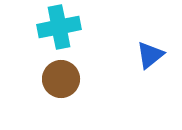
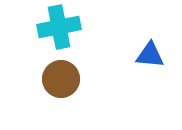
blue triangle: rotated 44 degrees clockwise
